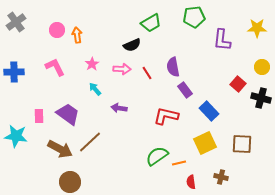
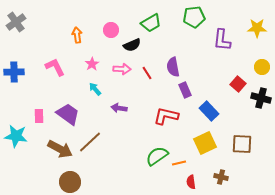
pink circle: moved 54 px right
purple rectangle: rotated 14 degrees clockwise
